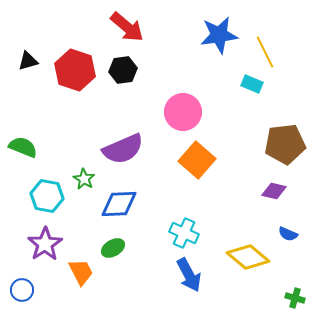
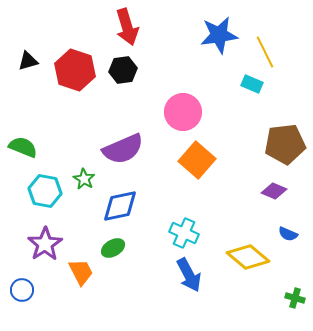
red arrow: rotated 33 degrees clockwise
purple diamond: rotated 10 degrees clockwise
cyan hexagon: moved 2 px left, 5 px up
blue diamond: moved 1 px right, 2 px down; rotated 9 degrees counterclockwise
